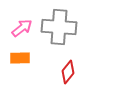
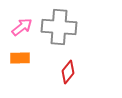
pink arrow: moved 1 px up
